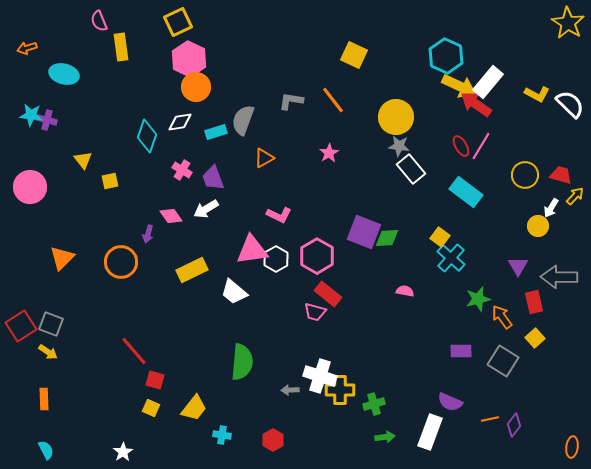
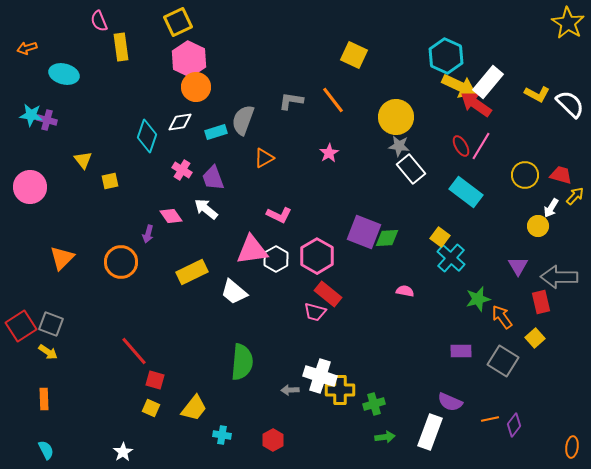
white arrow at (206, 209): rotated 70 degrees clockwise
yellow rectangle at (192, 270): moved 2 px down
red rectangle at (534, 302): moved 7 px right
